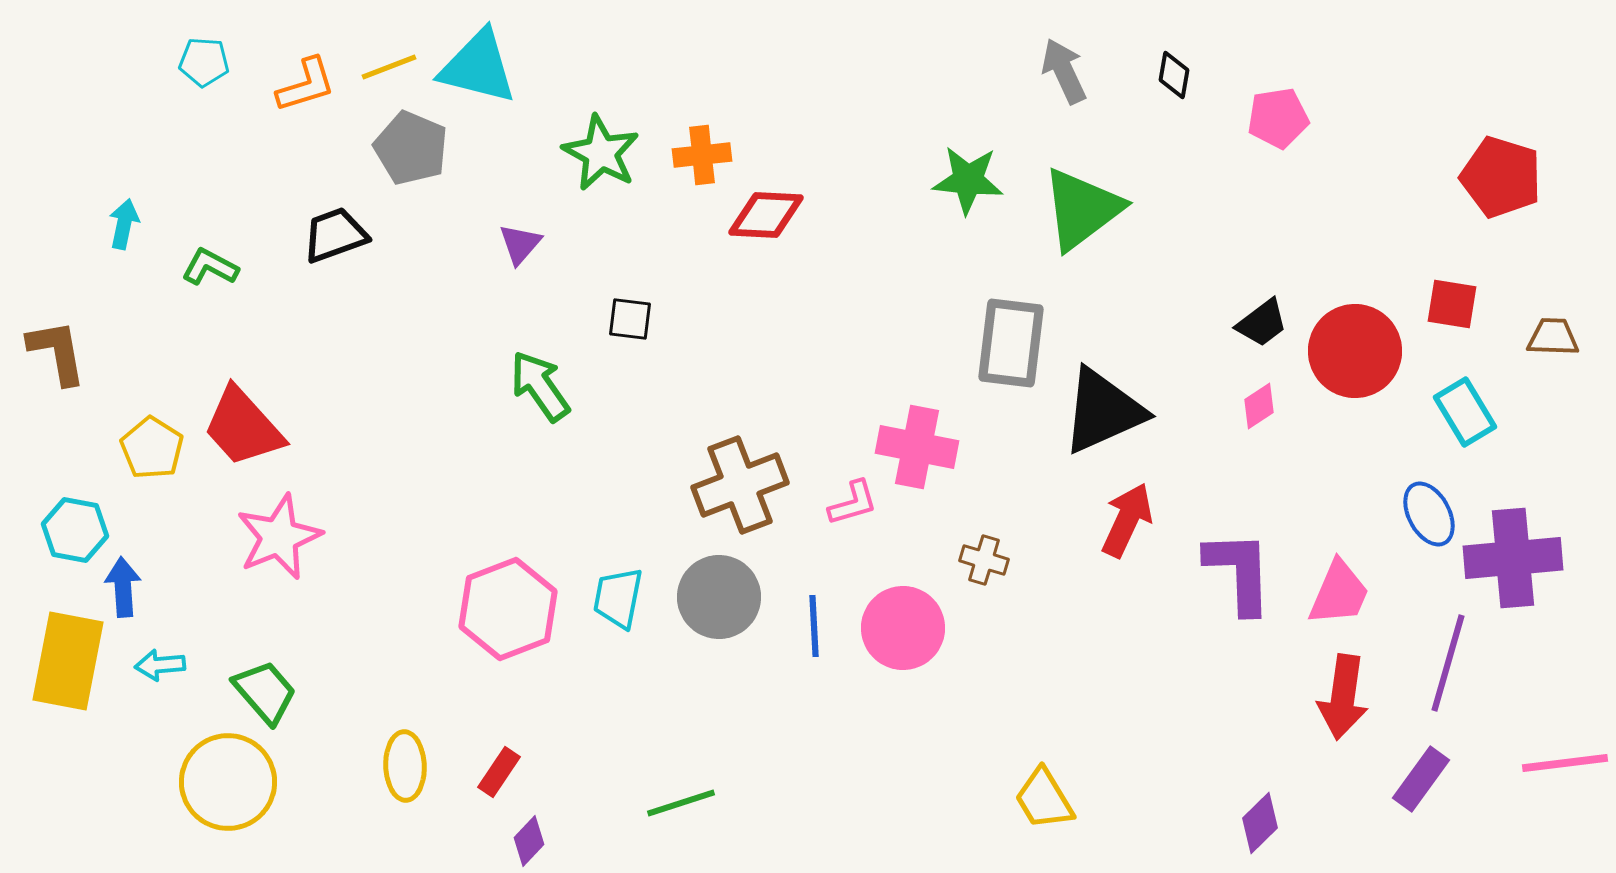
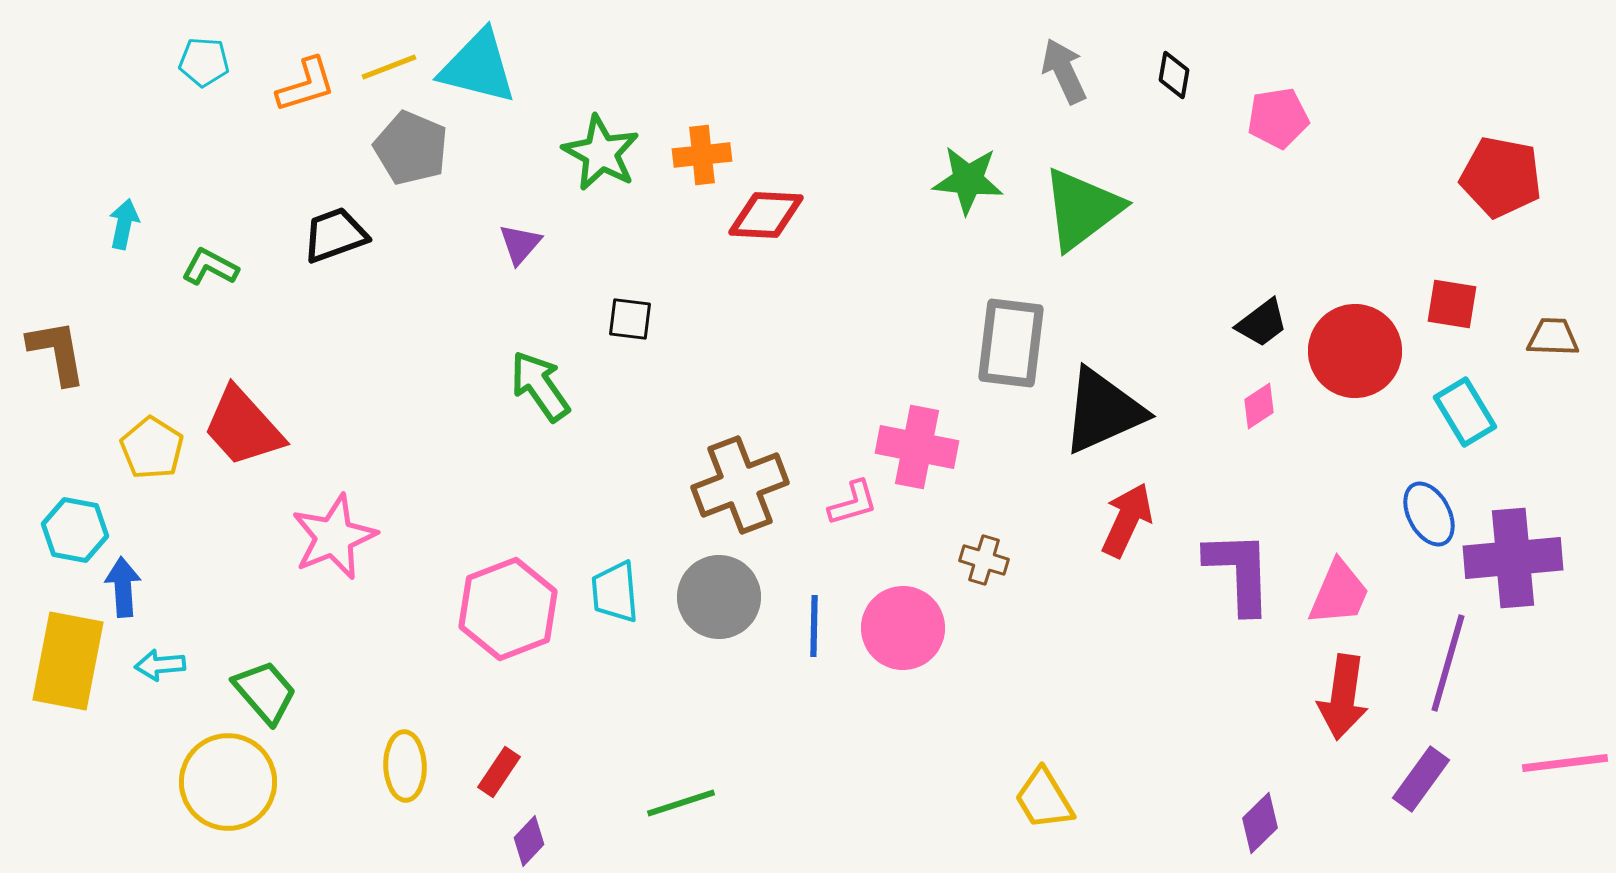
red pentagon at (1501, 177): rotated 6 degrees counterclockwise
pink star at (279, 537): moved 55 px right
cyan trapezoid at (618, 598): moved 3 px left, 6 px up; rotated 16 degrees counterclockwise
blue line at (814, 626): rotated 4 degrees clockwise
